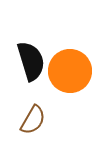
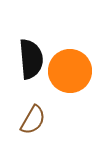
black semicircle: moved 2 px up; rotated 12 degrees clockwise
